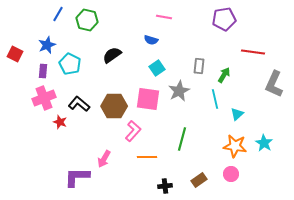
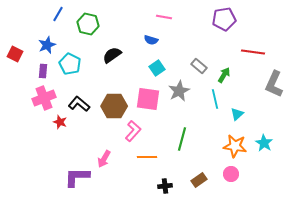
green hexagon: moved 1 px right, 4 px down
gray rectangle: rotated 56 degrees counterclockwise
